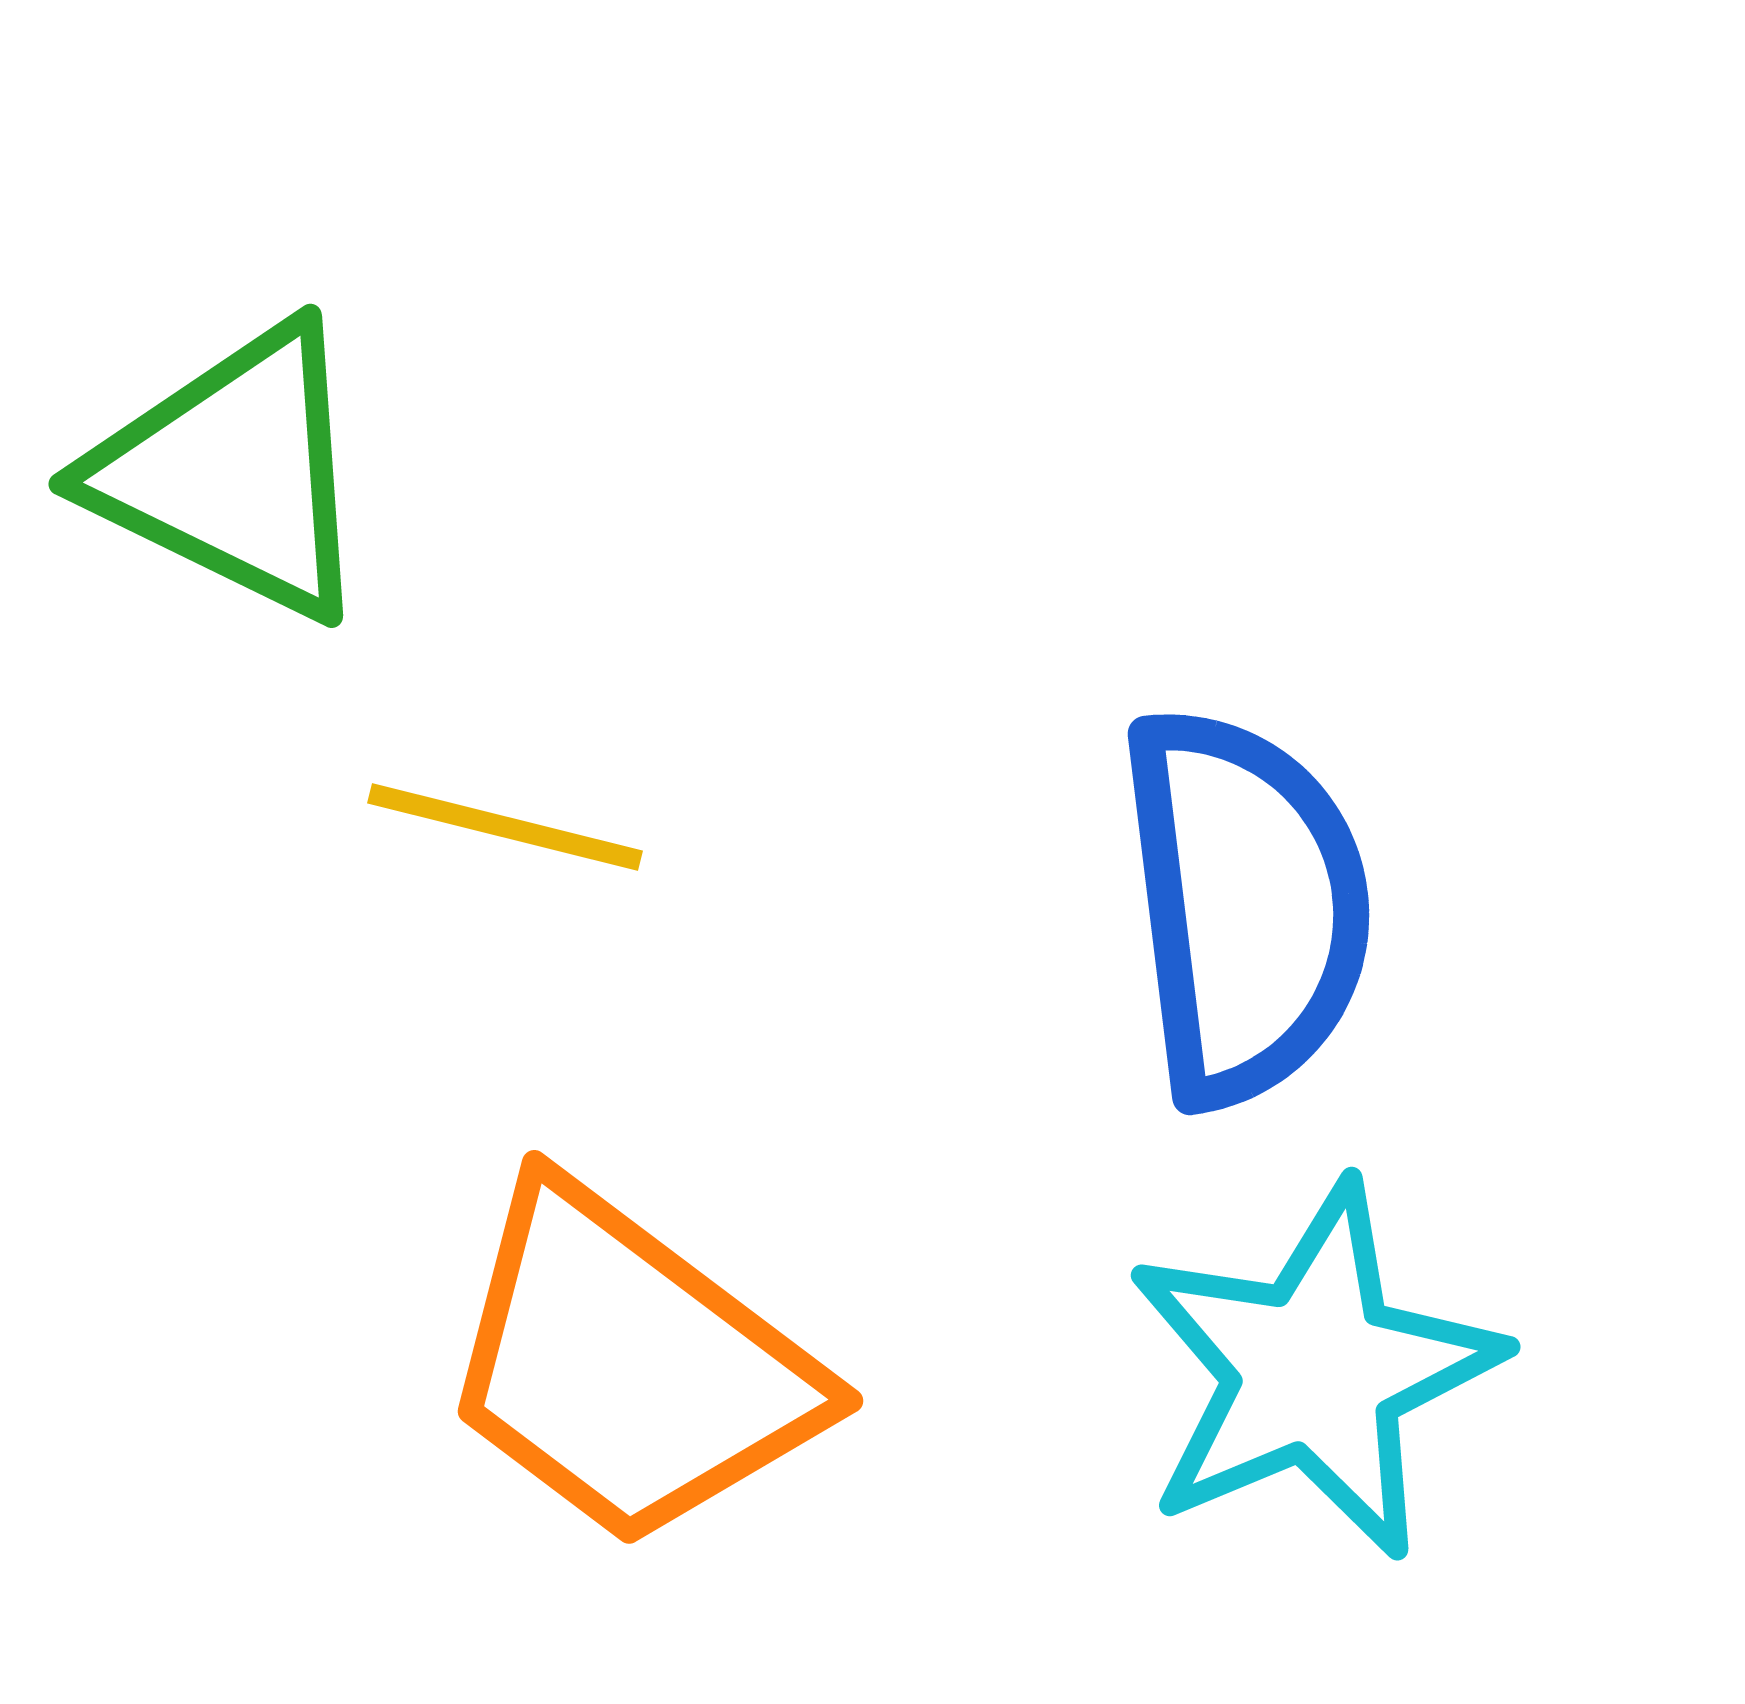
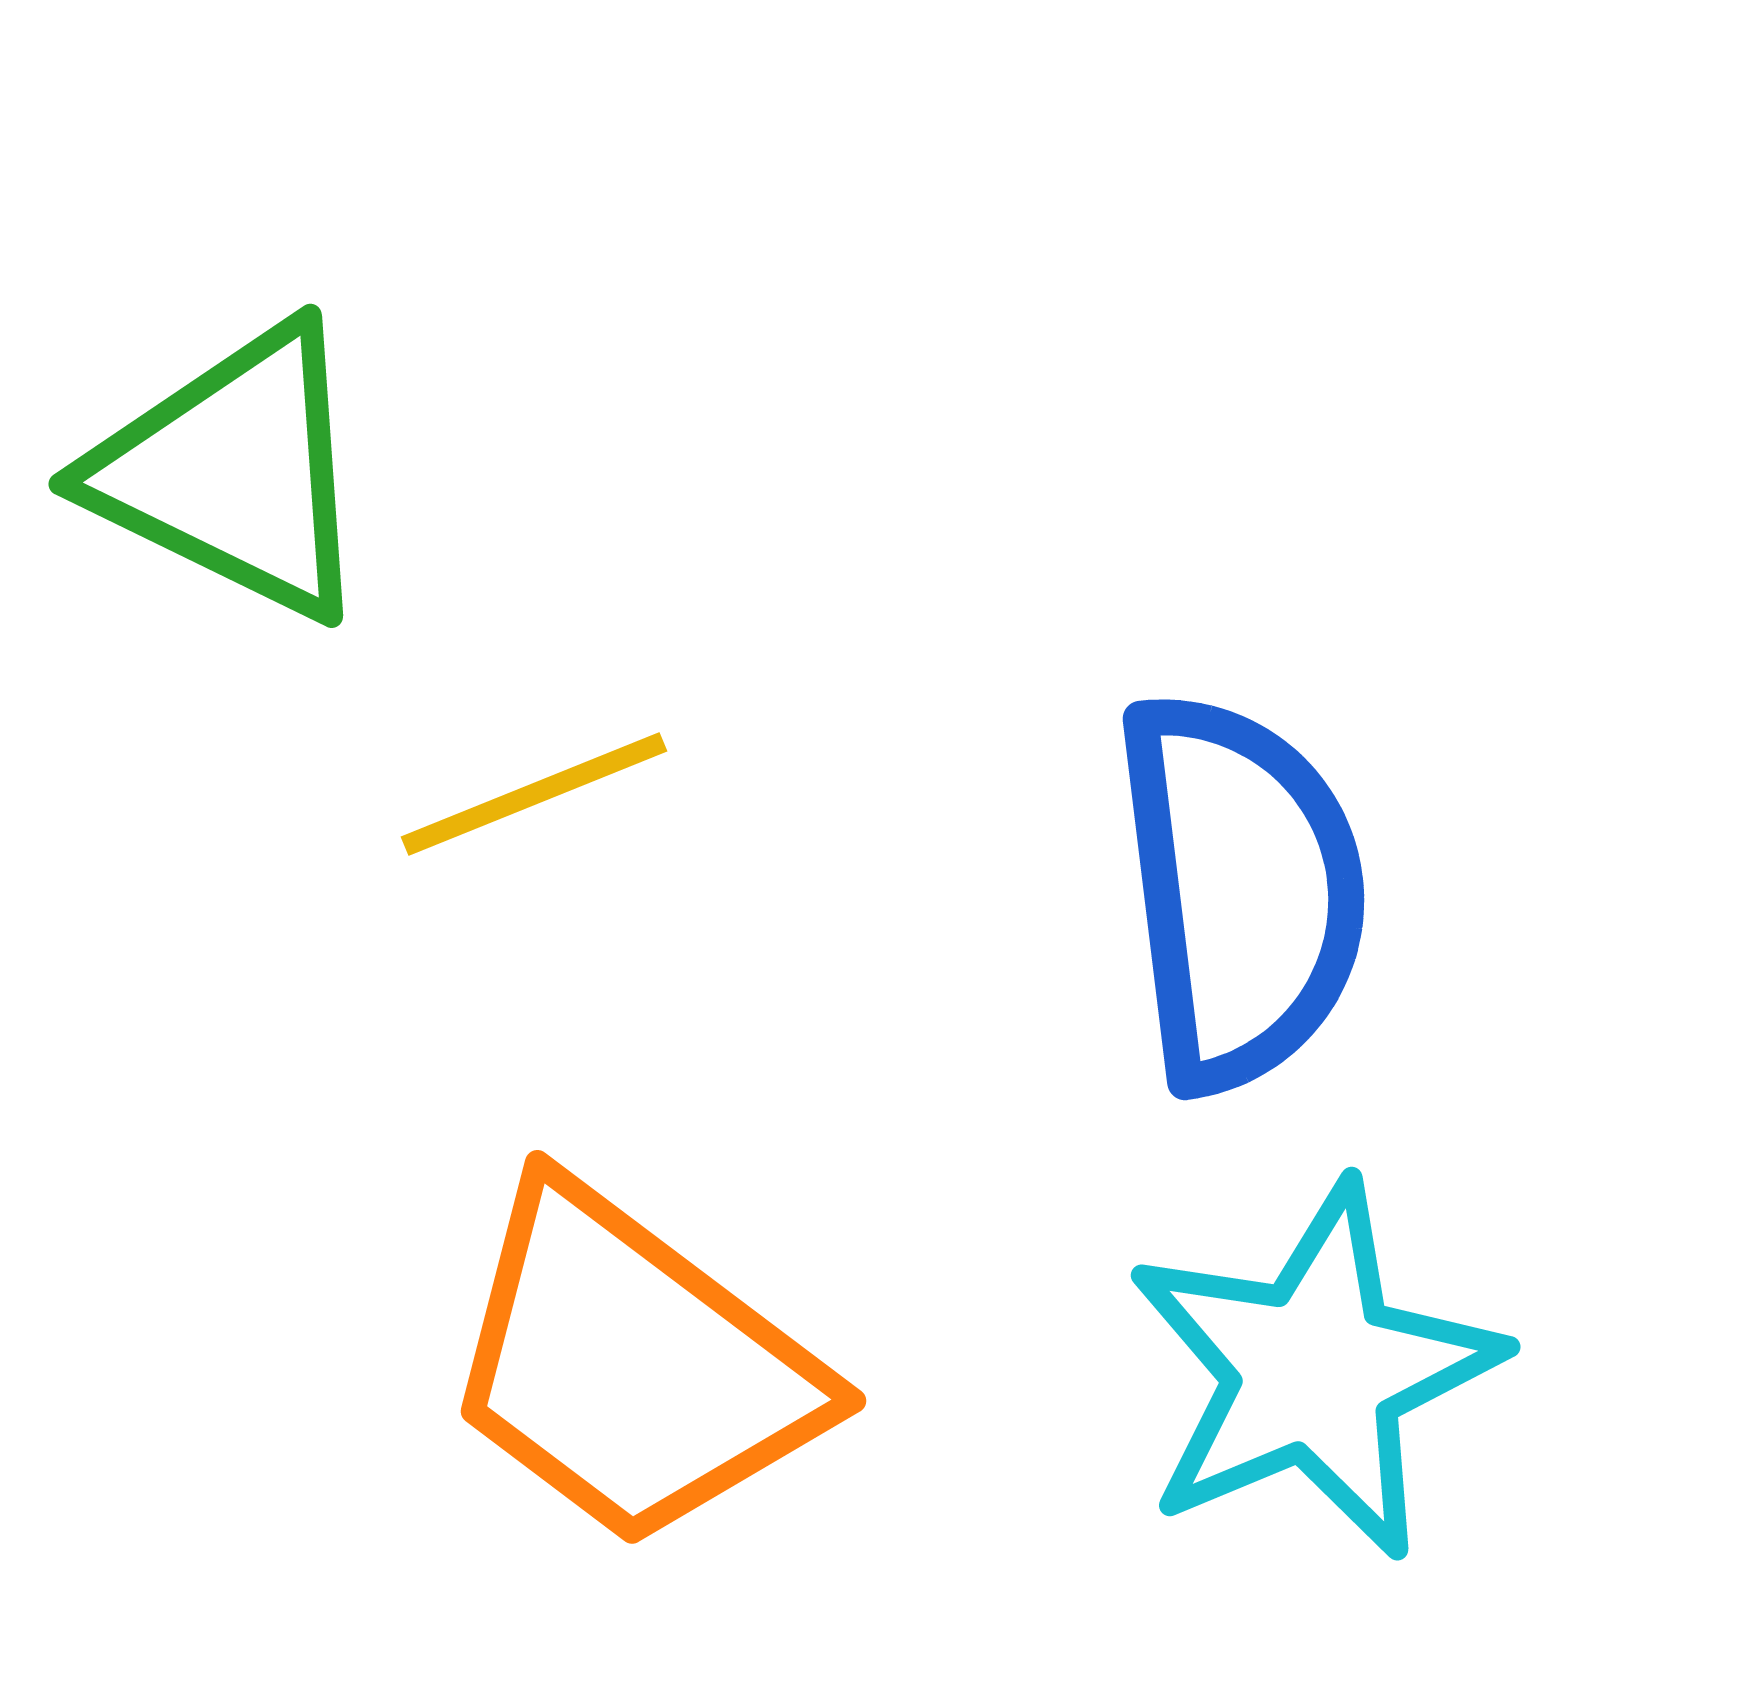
yellow line: moved 29 px right, 33 px up; rotated 36 degrees counterclockwise
blue semicircle: moved 5 px left, 15 px up
orange trapezoid: moved 3 px right
